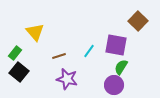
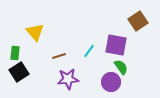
brown square: rotated 12 degrees clockwise
green rectangle: rotated 32 degrees counterclockwise
green semicircle: rotated 112 degrees clockwise
black square: rotated 18 degrees clockwise
purple star: moved 1 px right; rotated 20 degrees counterclockwise
purple circle: moved 3 px left, 3 px up
